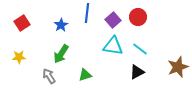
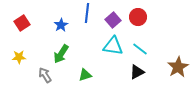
brown star: rotated 10 degrees counterclockwise
gray arrow: moved 4 px left, 1 px up
